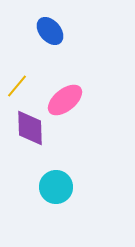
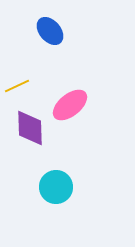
yellow line: rotated 25 degrees clockwise
pink ellipse: moved 5 px right, 5 px down
